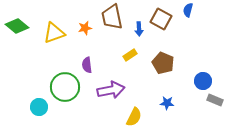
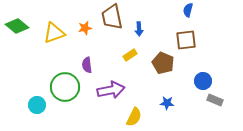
brown square: moved 25 px right, 21 px down; rotated 35 degrees counterclockwise
cyan circle: moved 2 px left, 2 px up
